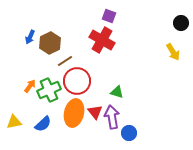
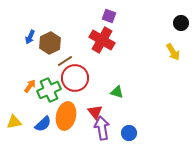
red circle: moved 2 px left, 3 px up
orange ellipse: moved 8 px left, 3 px down
purple arrow: moved 10 px left, 11 px down
